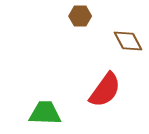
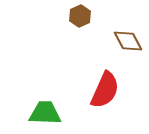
brown hexagon: rotated 25 degrees counterclockwise
red semicircle: rotated 12 degrees counterclockwise
